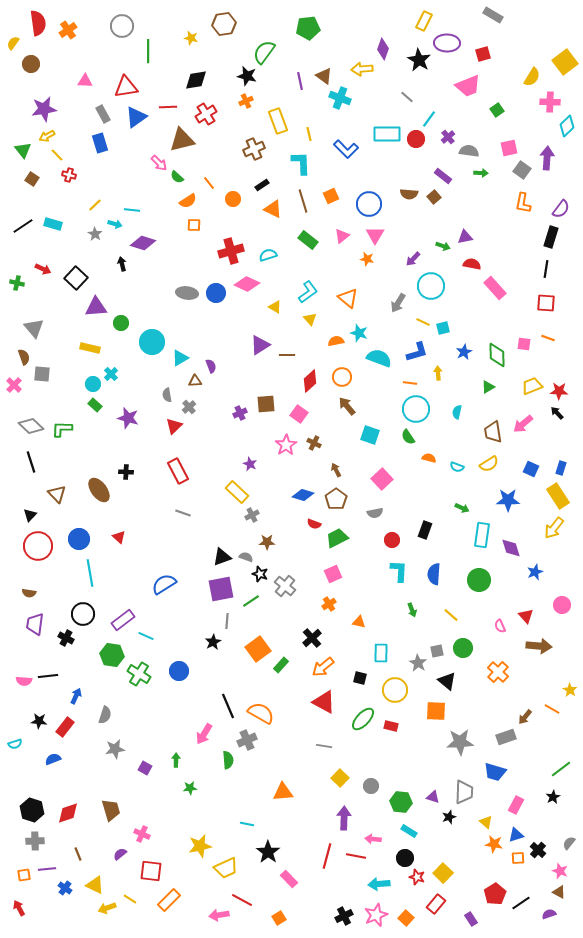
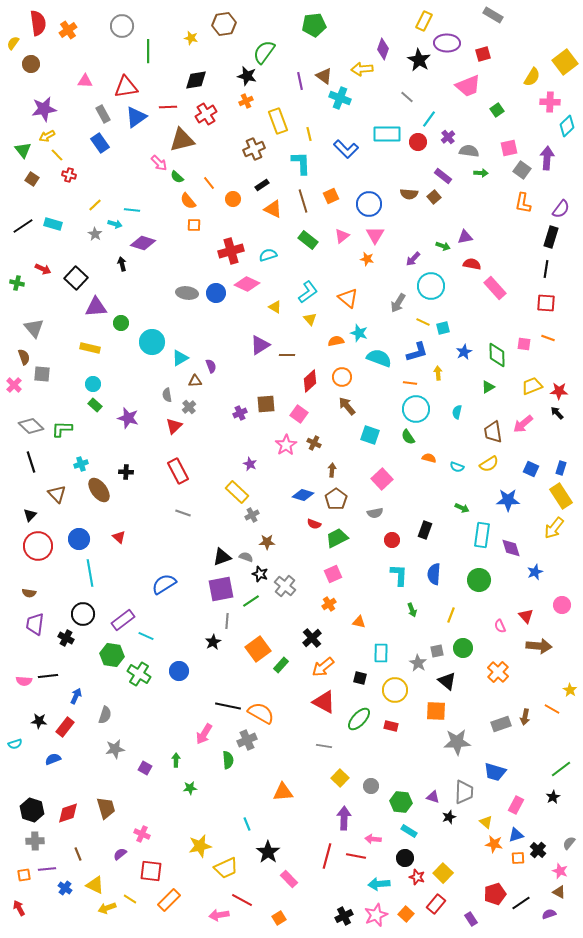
green pentagon at (308, 28): moved 6 px right, 3 px up
red circle at (416, 139): moved 2 px right, 3 px down
blue rectangle at (100, 143): rotated 18 degrees counterclockwise
orange semicircle at (188, 201): rotated 84 degrees clockwise
cyan cross at (111, 374): moved 30 px left, 90 px down; rotated 24 degrees clockwise
brown arrow at (336, 470): moved 4 px left; rotated 32 degrees clockwise
yellow rectangle at (558, 496): moved 3 px right
cyan L-shape at (399, 571): moved 4 px down
yellow line at (451, 615): rotated 70 degrees clockwise
black line at (228, 706): rotated 55 degrees counterclockwise
brown arrow at (525, 717): rotated 28 degrees counterclockwise
green ellipse at (363, 719): moved 4 px left
gray rectangle at (506, 737): moved 5 px left, 13 px up
gray star at (460, 742): moved 3 px left
brown trapezoid at (111, 810): moved 5 px left, 2 px up
cyan line at (247, 824): rotated 56 degrees clockwise
red pentagon at (495, 894): rotated 15 degrees clockwise
orange square at (406, 918): moved 4 px up
